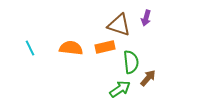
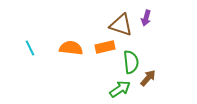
brown triangle: moved 2 px right
